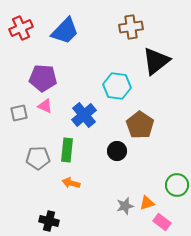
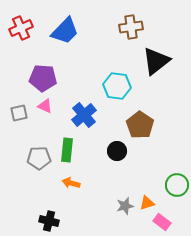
gray pentagon: moved 1 px right
